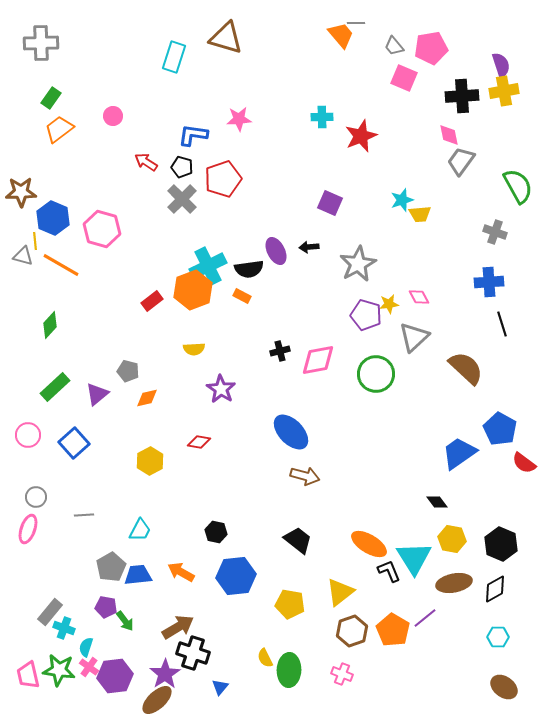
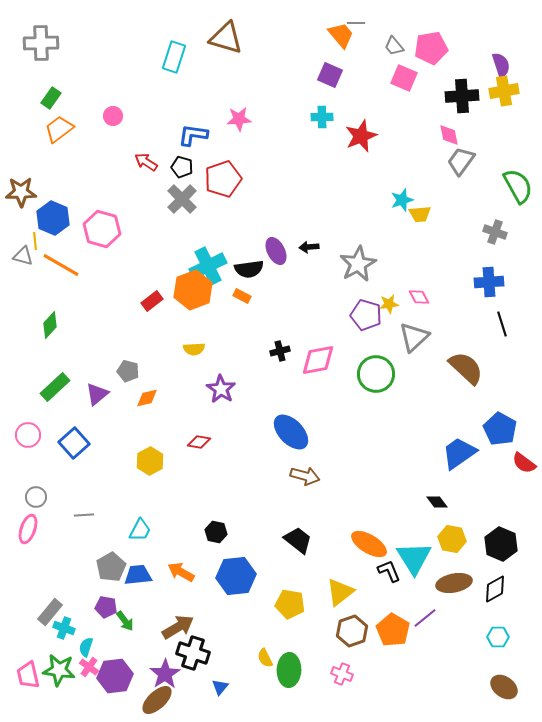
purple square at (330, 203): moved 128 px up
